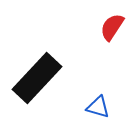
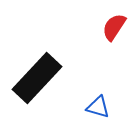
red semicircle: moved 2 px right
